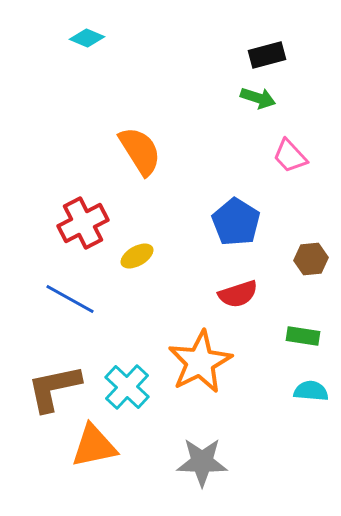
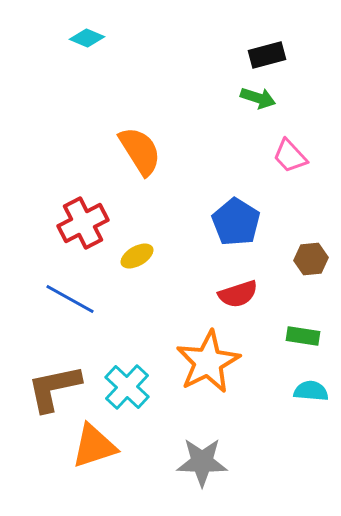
orange star: moved 8 px right
orange triangle: rotated 6 degrees counterclockwise
